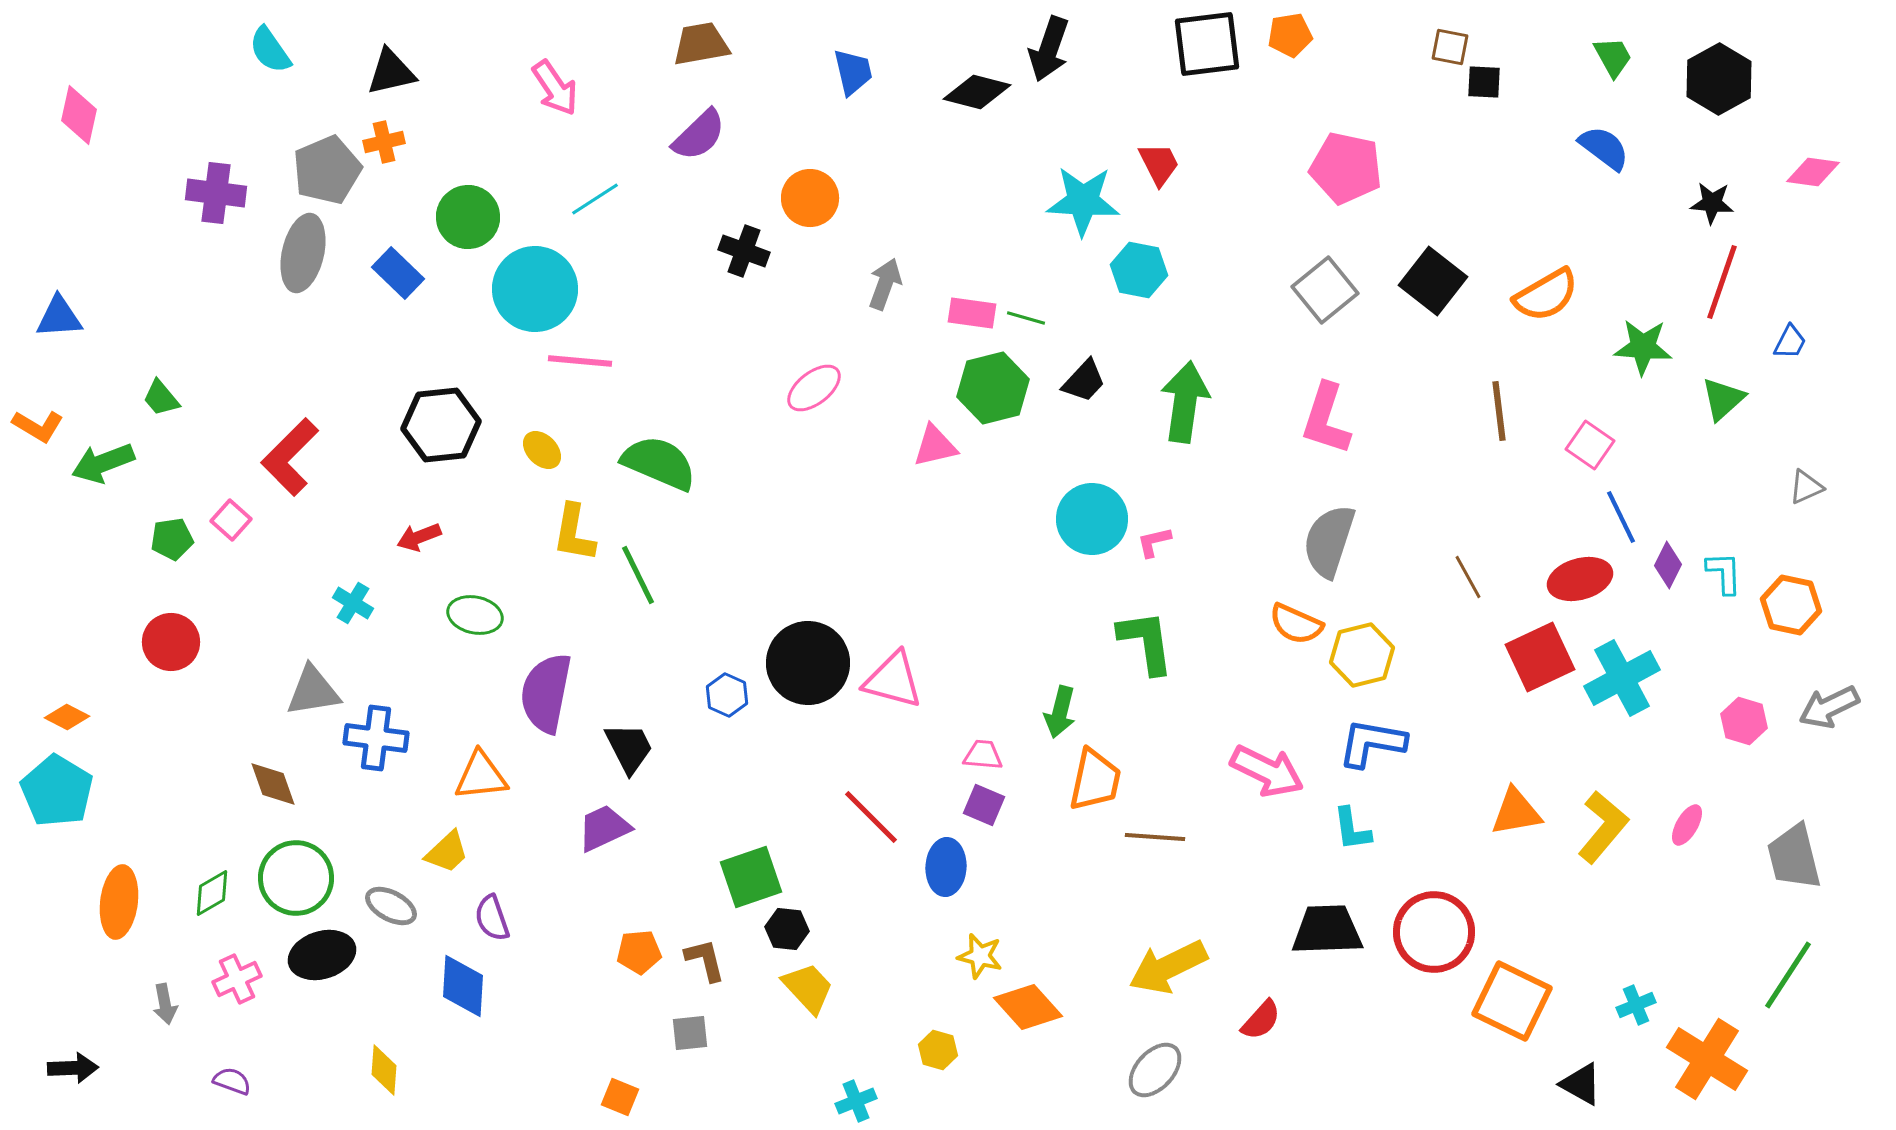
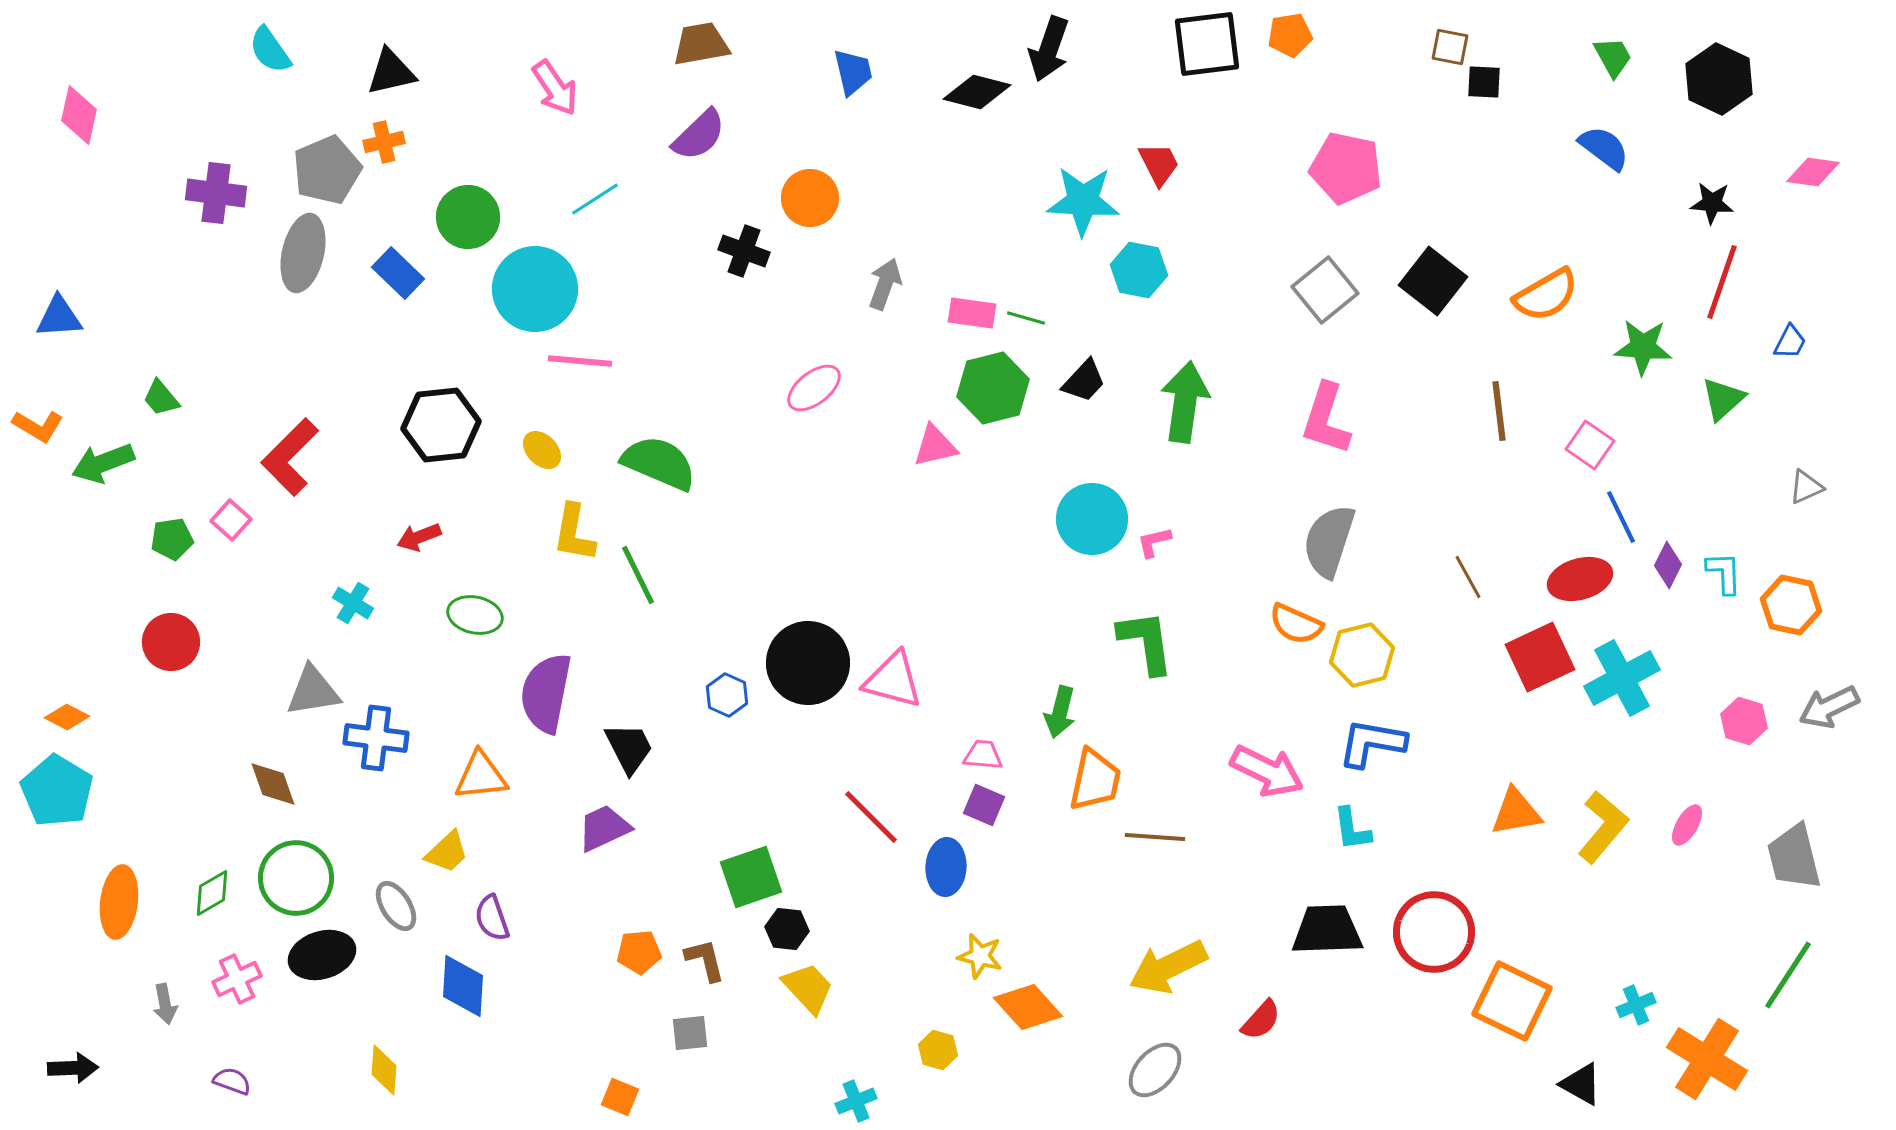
black hexagon at (1719, 79): rotated 6 degrees counterclockwise
gray ellipse at (391, 906): moved 5 px right; rotated 30 degrees clockwise
